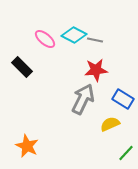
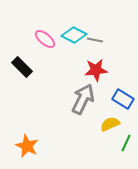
green line: moved 10 px up; rotated 18 degrees counterclockwise
